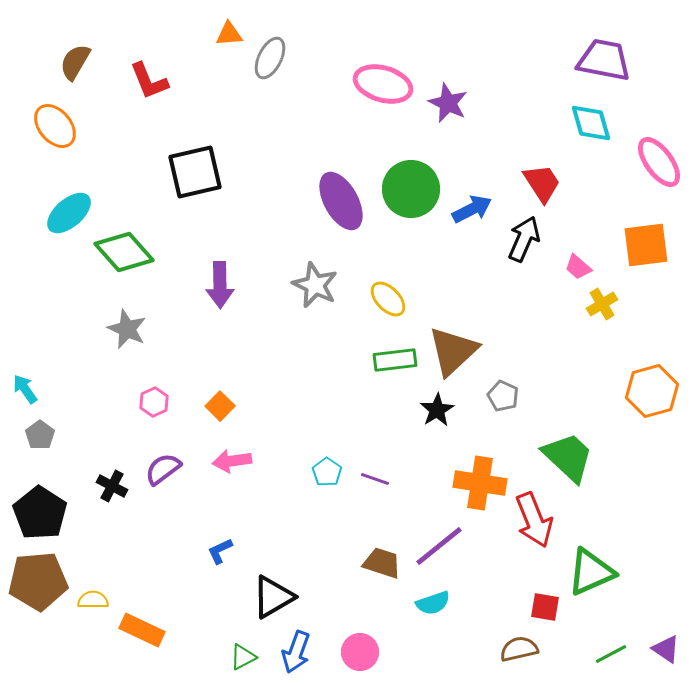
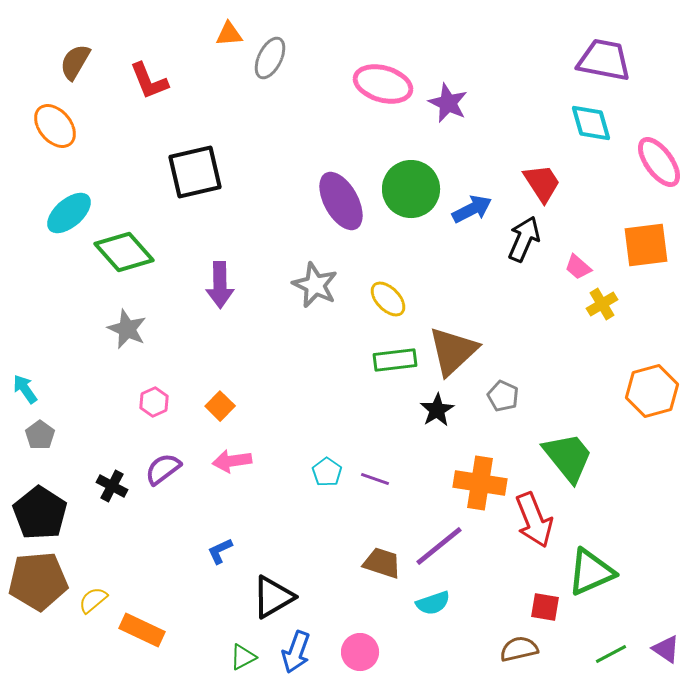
green trapezoid at (568, 457): rotated 8 degrees clockwise
yellow semicircle at (93, 600): rotated 40 degrees counterclockwise
